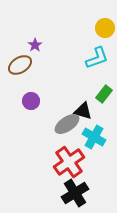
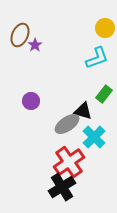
brown ellipse: moved 30 px up; rotated 35 degrees counterclockwise
cyan cross: rotated 15 degrees clockwise
black cross: moved 13 px left, 6 px up
